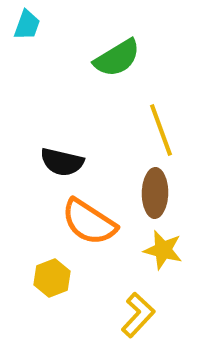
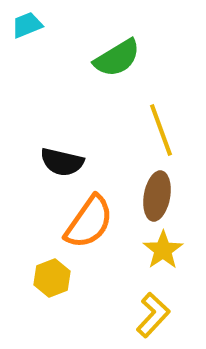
cyan trapezoid: rotated 132 degrees counterclockwise
brown ellipse: moved 2 px right, 3 px down; rotated 9 degrees clockwise
orange semicircle: rotated 88 degrees counterclockwise
yellow star: rotated 24 degrees clockwise
yellow L-shape: moved 15 px right
